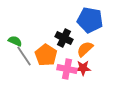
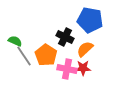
black cross: moved 1 px right, 1 px up
